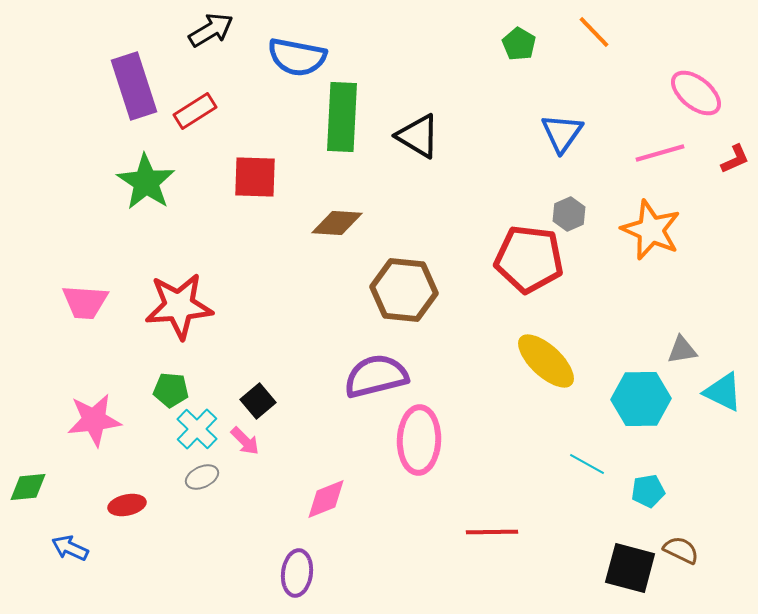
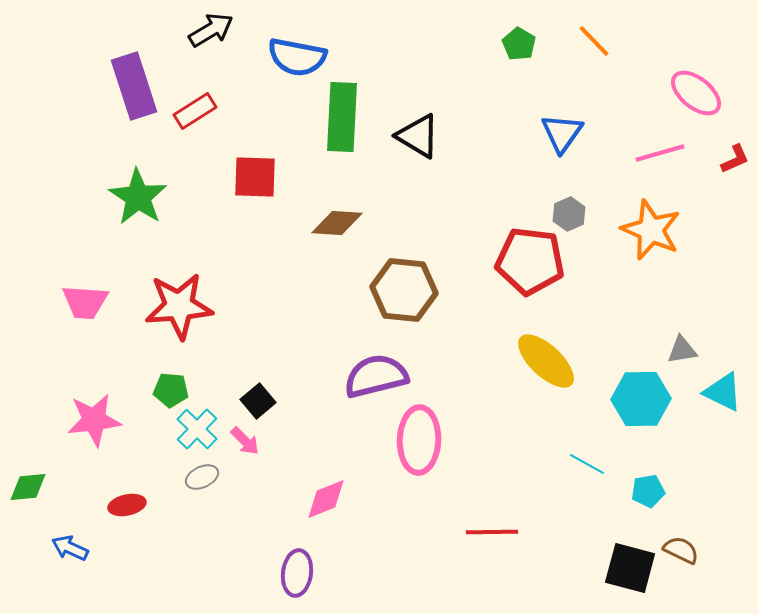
orange line at (594, 32): moved 9 px down
green star at (146, 182): moved 8 px left, 15 px down
red pentagon at (529, 259): moved 1 px right, 2 px down
